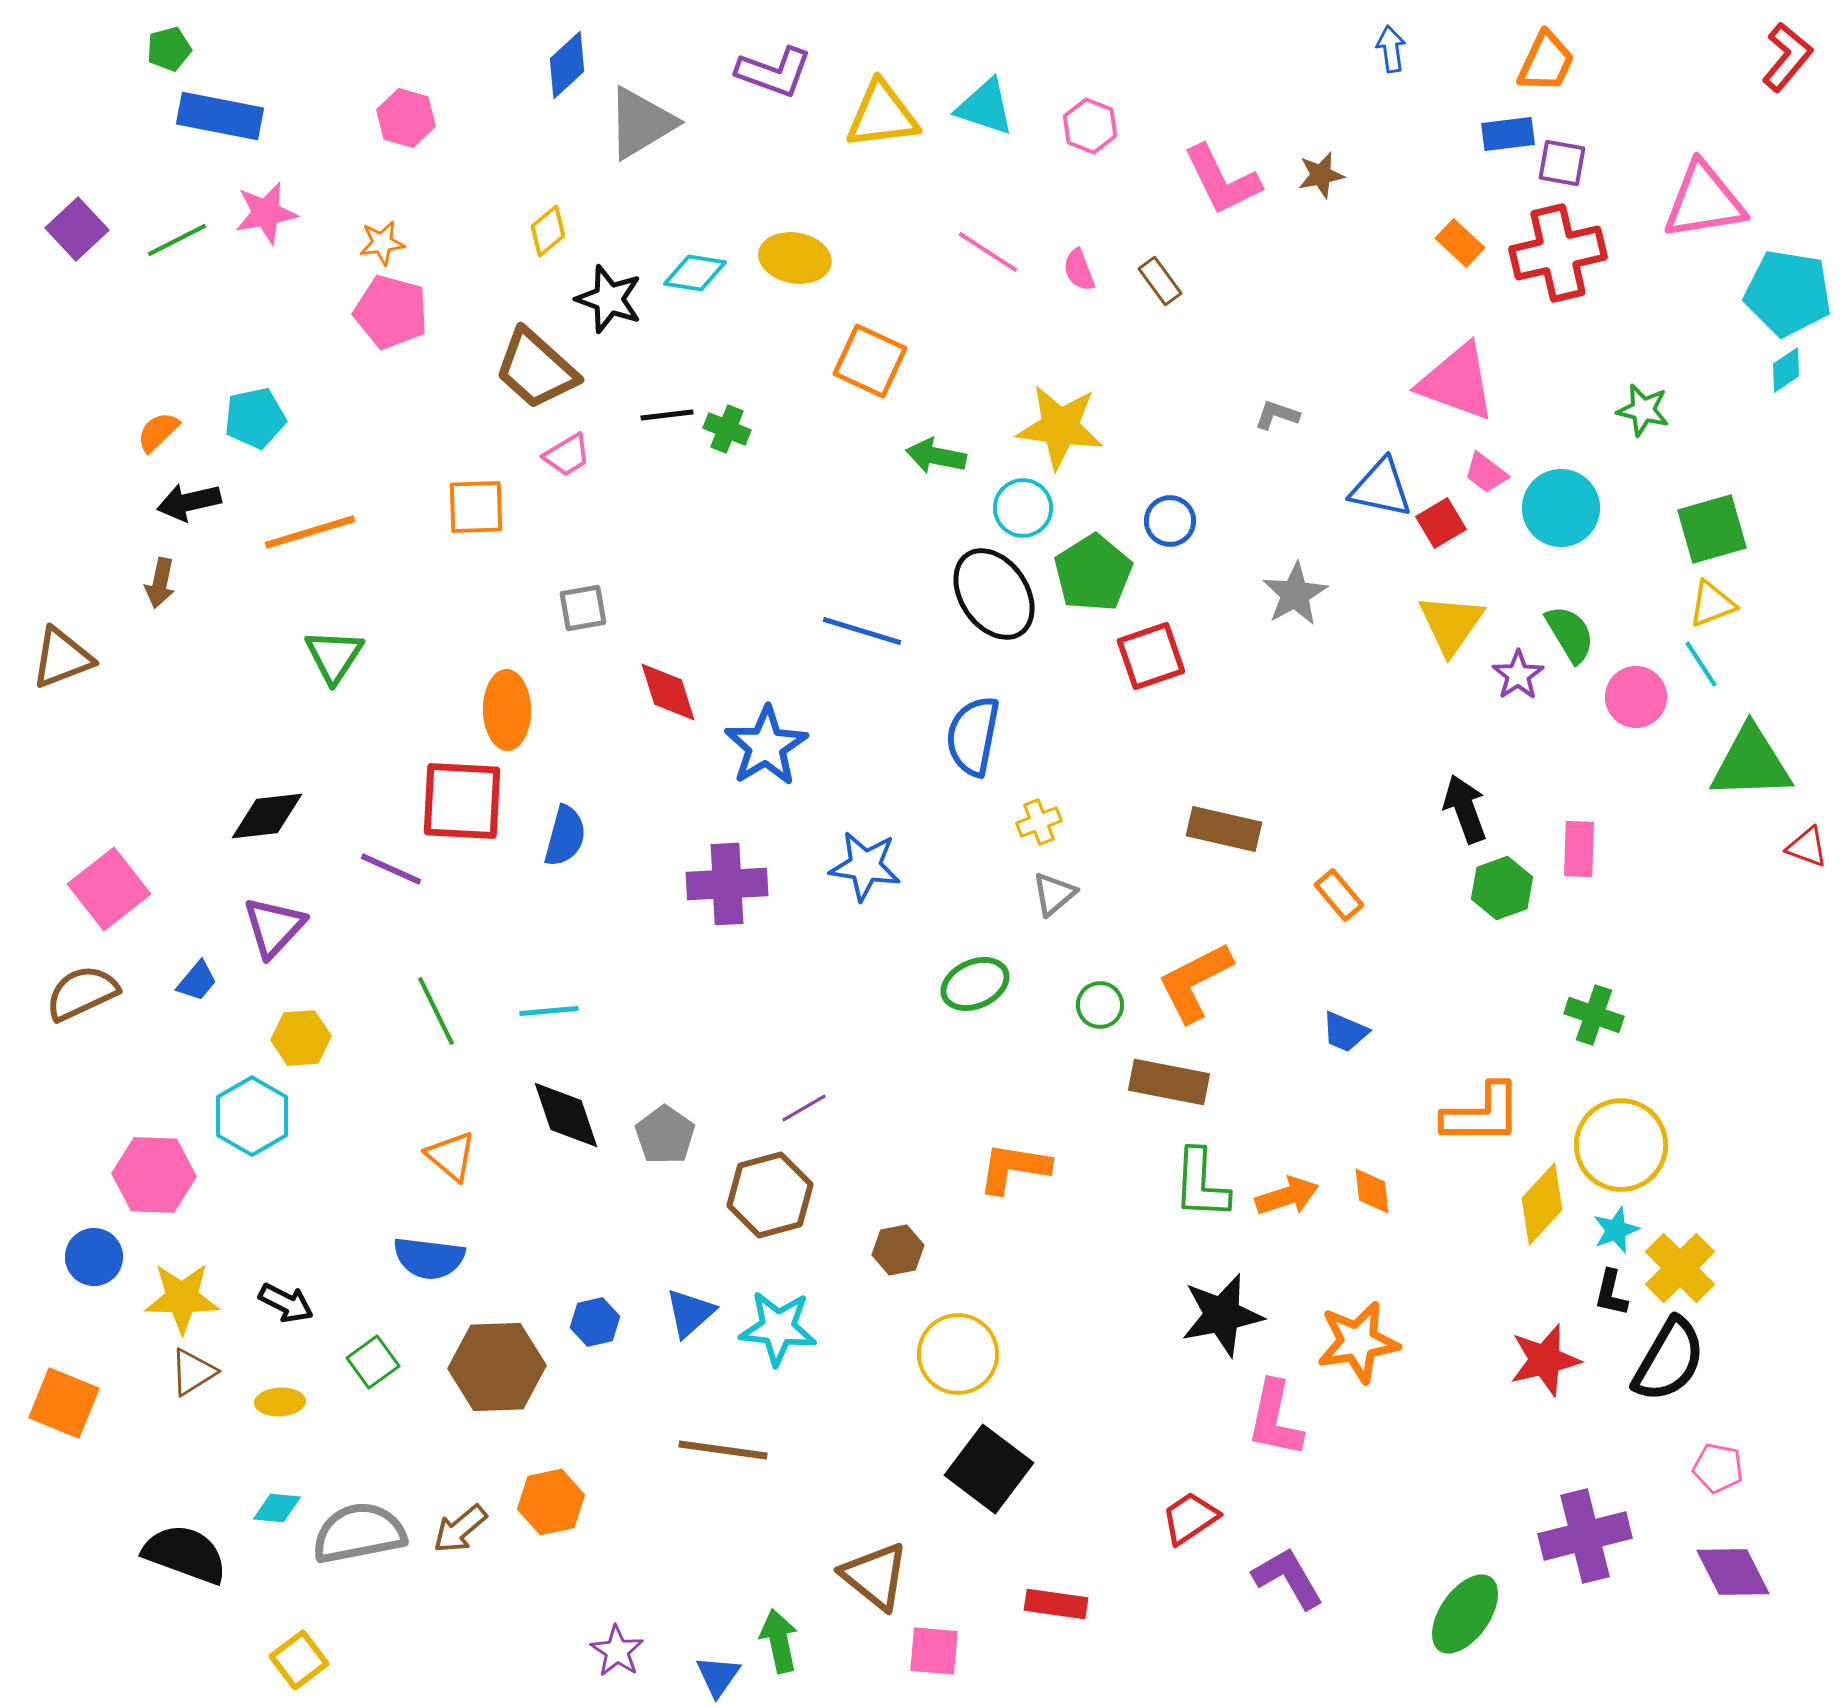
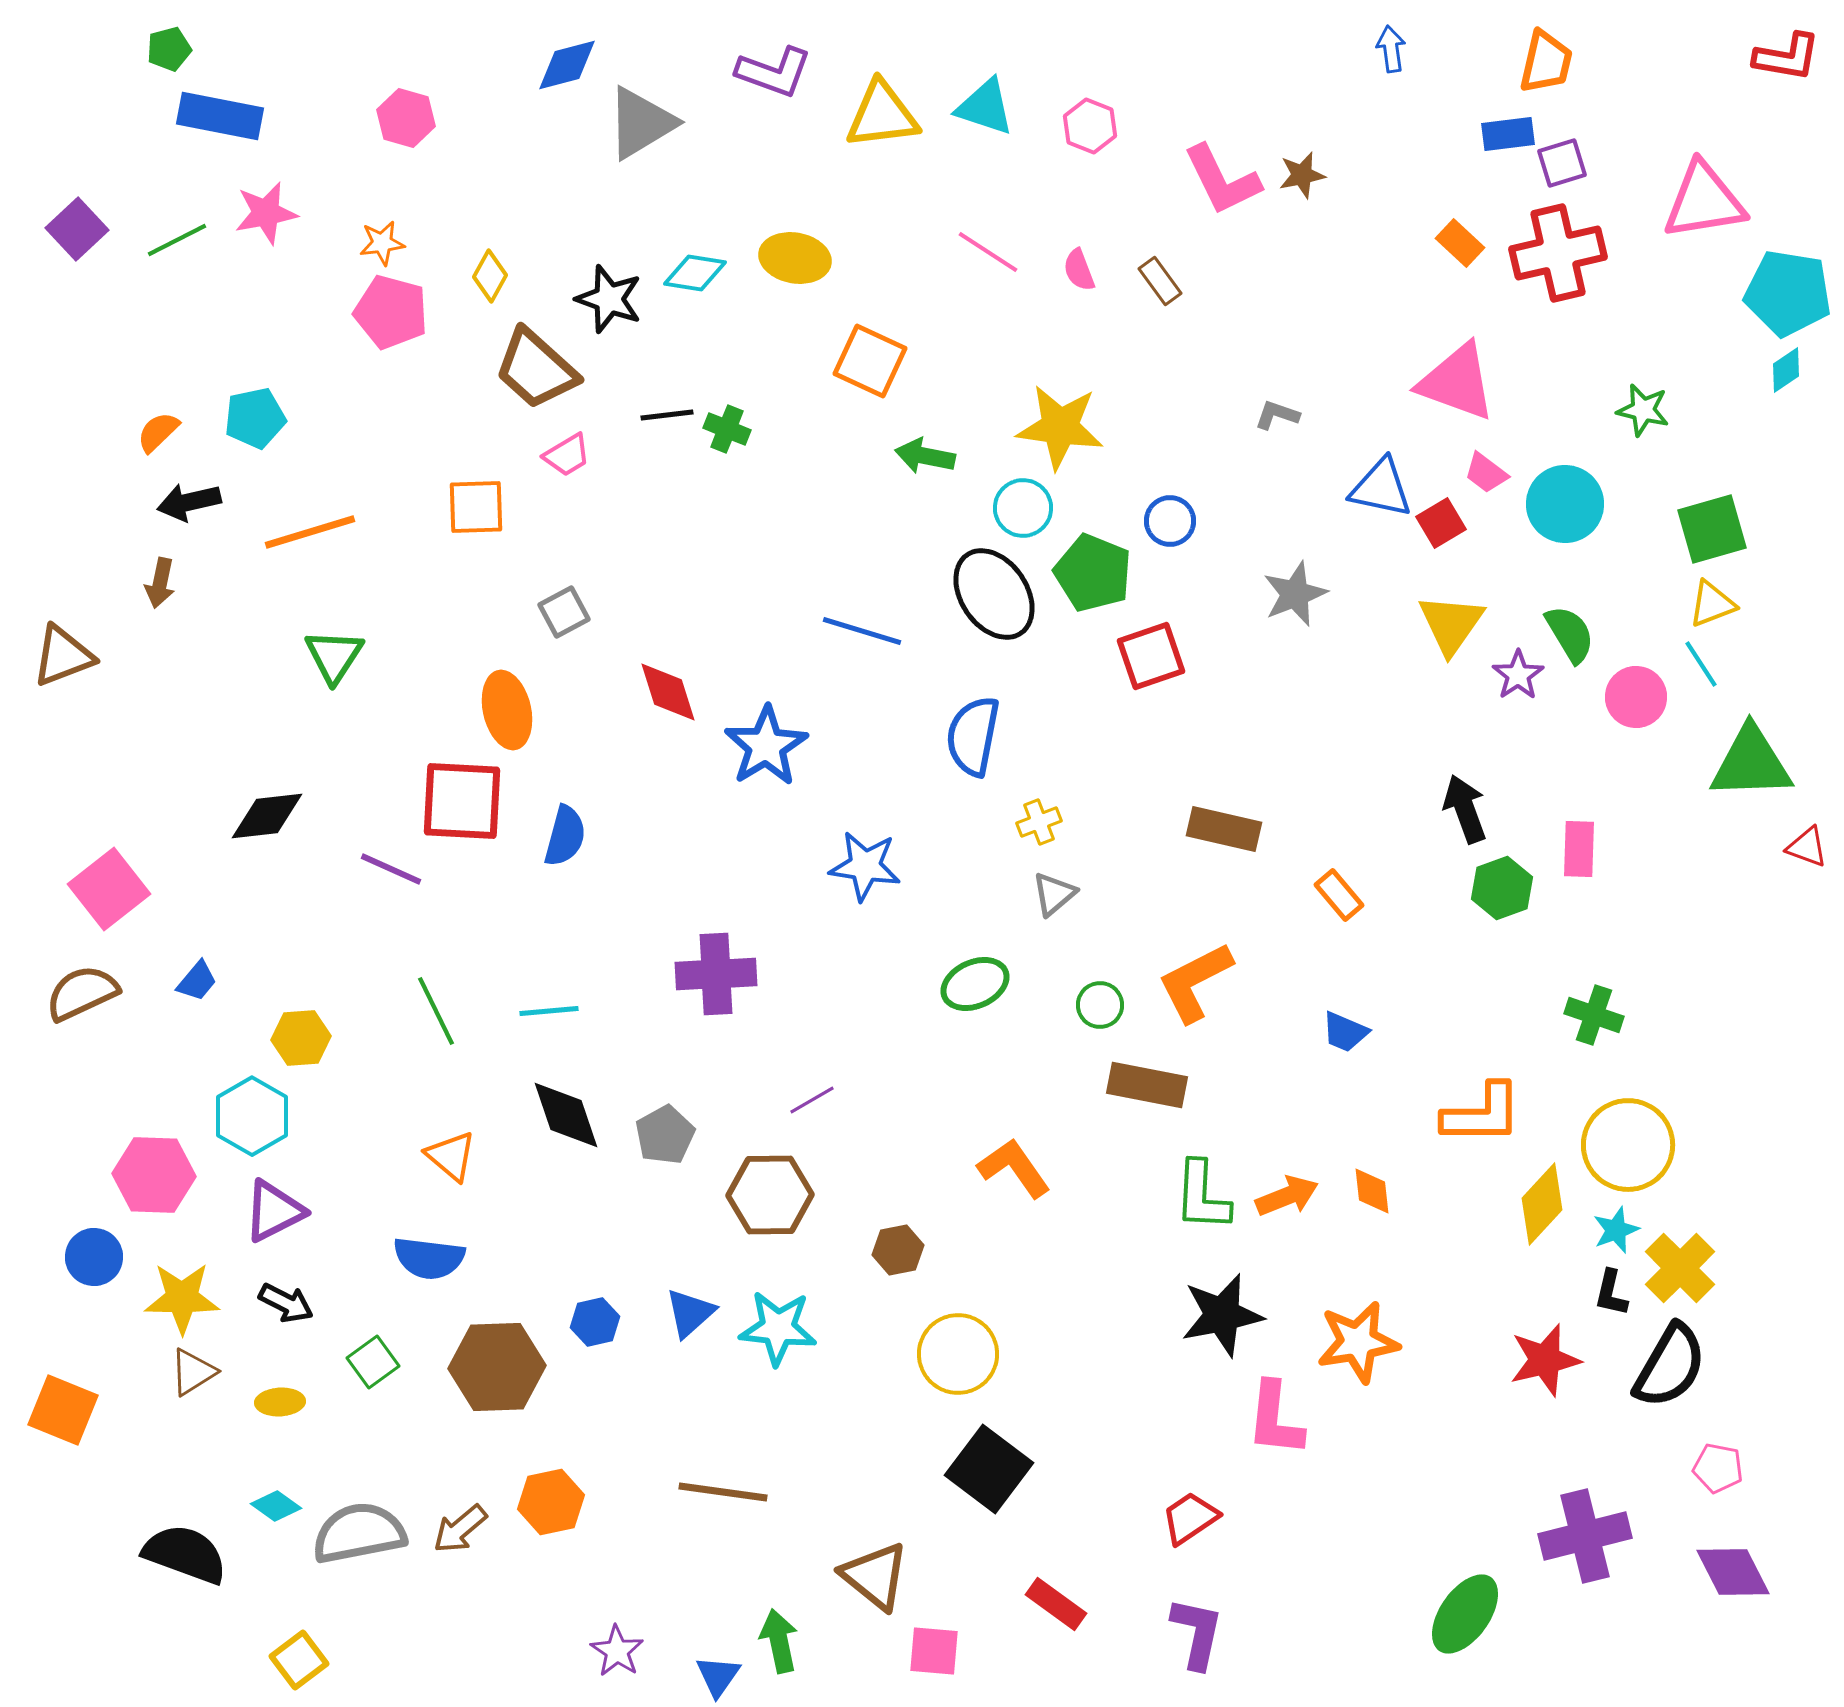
red L-shape at (1787, 57): rotated 60 degrees clockwise
orange trapezoid at (1546, 62): rotated 12 degrees counterclockwise
blue diamond at (567, 65): rotated 28 degrees clockwise
purple square at (1562, 163): rotated 27 degrees counterclockwise
brown star at (1321, 175): moved 19 px left
yellow diamond at (548, 231): moved 58 px left, 45 px down; rotated 21 degrees counterclockwise
green arrow at (936, 456): moved 11 px left
cyan circle at (1561, 508): moved 4 px right, 4 px up
green pentagon at (1093, 573): rotated 18 degrees counterclockwise
gray star at (1295, 594): rotated 8 degrees clockwise
gray square at (583, 608): moved 19 px left, 4 px down; rotated 18 degrees counterclockwise
brown triangle at (62, 658): moved 1 px right, 2 px up
orange ellipse at (507, 710): rotated 12 degrees counterclockwise
purple cross at (727, 884): moved 11 px left, 90 px down
purple triangle at (274, 927): moved 284 px down; rotated 20 degrees clockwise
brown rectangle at (1169, 1082): moved 22 px left, 3 px down
purple line at (804, 1108): moved 8 px right, 8 px up
gray pentagon at (665, 1135): rotated 8 degrees clockwise
yellow circle at (1621, 1145): moved 7 px right
orange L-shape at (1014, 1168): rotated 46 degrees clockwise
green L-shape at (1201, 1184): moved 1 px right, 12 px down
brown hexagon at (770, 1195): rotated 14 degrees clockwise
orange arrow at (1287, 1196): rotated 4 degrees counterclockwise
black semicircle at (1669, 1360): moved 1 px right, 6 px down
orange square at (64, 1403): moved 1 px left, 7 px down
pink L-shape at (1275, 1419): rotated 6 degrees counterclockwise
brown line at (723, 1450): moved 42 px down
cyan diamond at (277, 1508): moved 1 px left, 2 px up; rotated 30 degrees clockwise
purple L-shape at (1288, 1578): moved 91 px left, 55 px down; rotated 42 degrees clockwise
red rectangle at (1056, 1604): rotated 28 degrees clockwise
